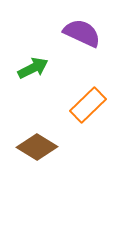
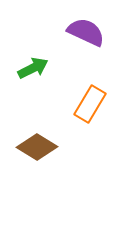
purple semicircle: moved 4 px right, 1 px up
orange rectangle: moved 2 px right, 1 px up; rotated 15 degrees counterclockwise
